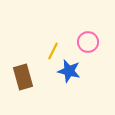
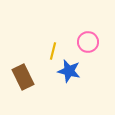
yellow line: rotated 12 degrees counterclockwise
brown rectangle: rotated 10 degrees counterclockwise
